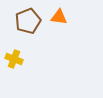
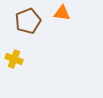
orange triangle: moved 3 px right, 4 px up
